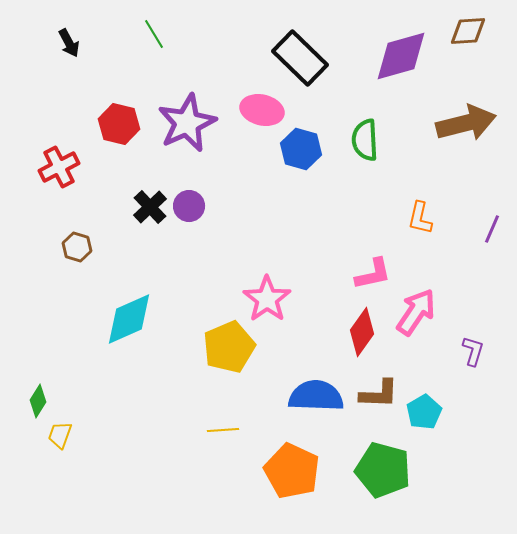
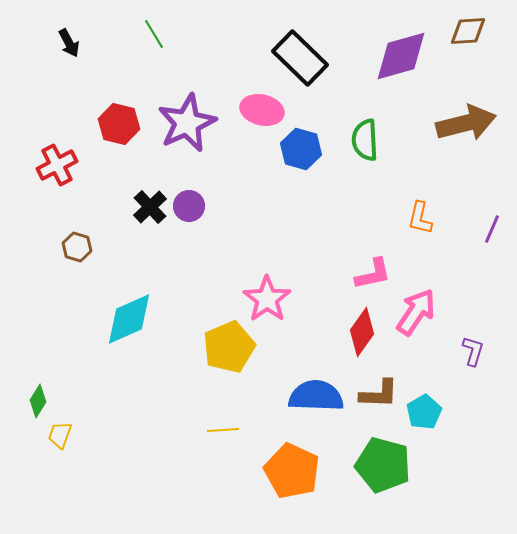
red cross: moved 2 px left, 2 px up
green pentagon: moved 5 px up
